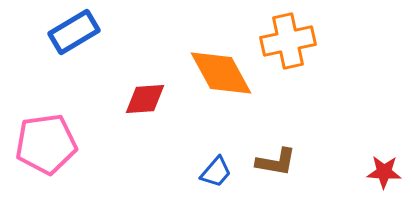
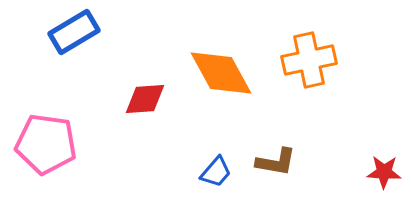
orange cross: moved 21 px right, 19 px down
pink pentagon: rotated 16 degrees clockwise
